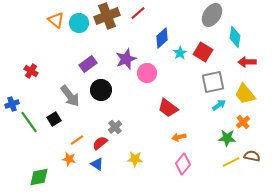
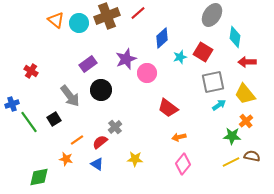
cyan star: moved 4 px down; rotated 16 degrees clockwise
orange cross: moved 3 px right, 1 px up
green star: moved 5 px right, 2 px up
red semicircle: moved 1 px up
orange star: moved 3 px left
